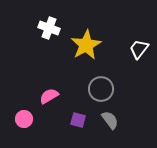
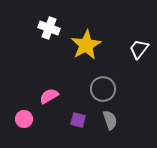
gray circle: moved 2 px right
gray semicircle: rotated 18 degrees clockwise
